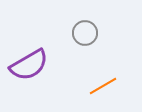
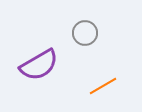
purple semicircle: moved 10 px right
